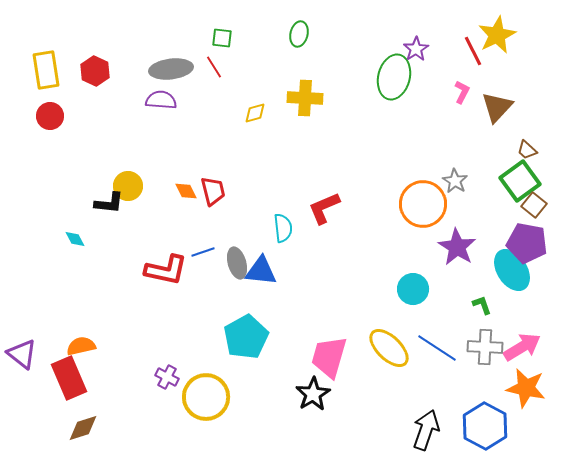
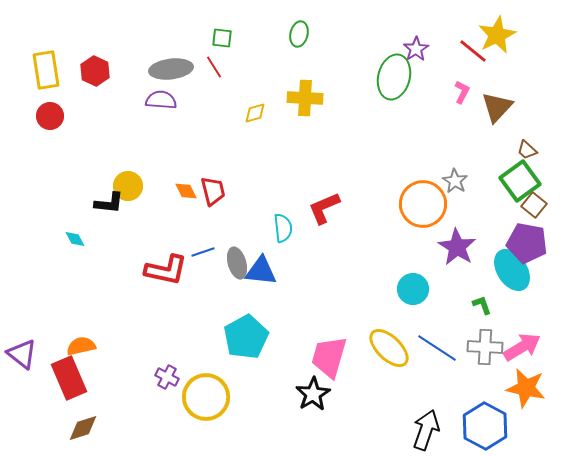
red line at (473, 51): rotated 24 degrees counterclockwise
